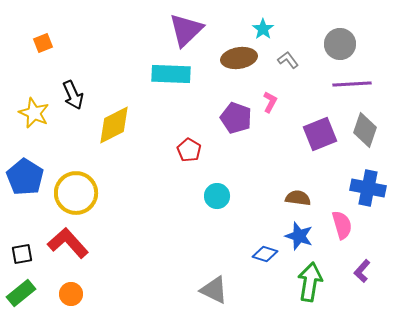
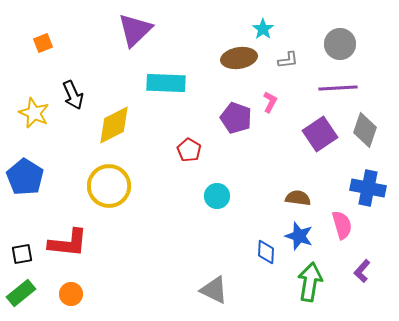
purple triangle: moved 51 px left
gray L-shape: rotated 120 degrees clockwise
cyan rectangle: moved 5 px left, 9 px down
purple line: moved 14 px left, 4 px down
purple square: rotated 12 degrees counterclockwise
yellow circle: moved 33 px right, 7 px up
red L-shape: rotated 138 degrees clockwise
blue diamond: moved 1 px right, 2 px up; rotated 75 degrees clockwise
